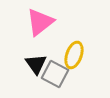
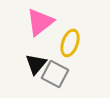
yellow ellipse: moved 4 px left, 12 px up
black triangle: rotated 15 degrees clockwise
